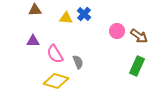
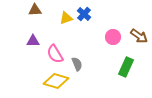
yellow triangle: rotated 24 degrees counterclockwise
pink circle: moved 4 px left, 6 px down
gray semicircle: moved 1 px left, 2 px down
green rectangle: moved 11 px left, 1 px down
